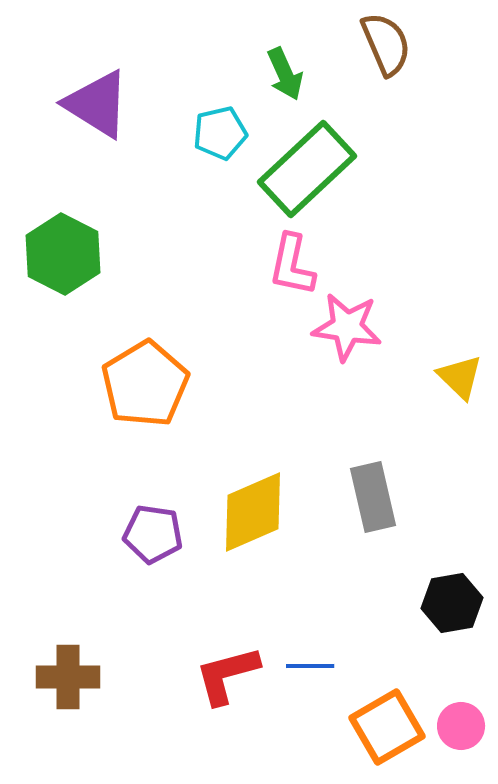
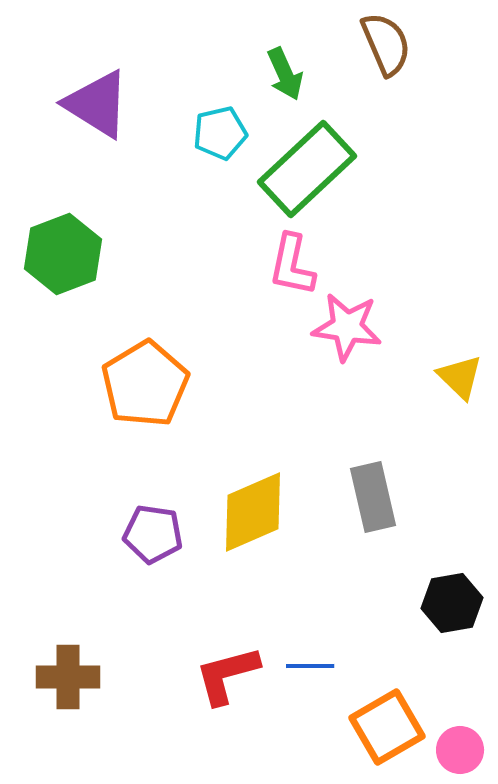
green hexagon: rotated 12 degrees clockwise
pink circle: moved 1 px left, 24 px down
